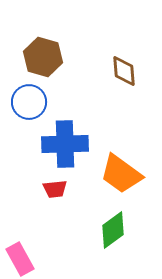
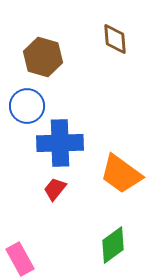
brown diamond: moved 9 px left, 32 px up
blue circle: moved 2 px left, 4 px down
blue cross: moved 5 px left, 1 px up
red trapezoid: rotated 135 degrees clockwise
green diamond: moved 15 px down
